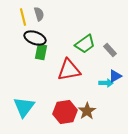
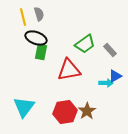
black ellipse: moved 1 px right
